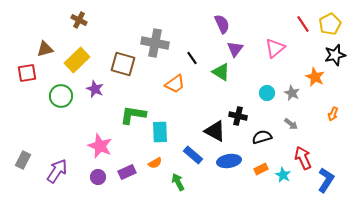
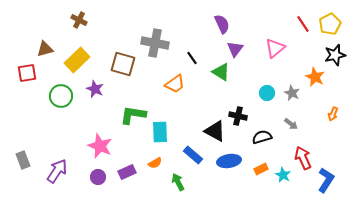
gray rectangle: rotated 48 degrees counterclockwise
